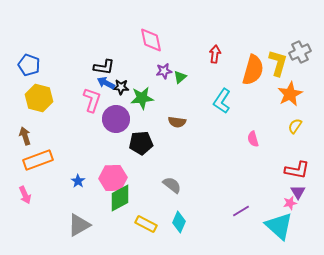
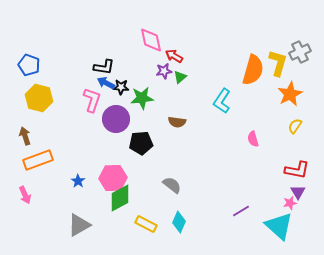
red arrow: moved 41 px left, 2 px down; rotated 66 degrees counterclockwise
